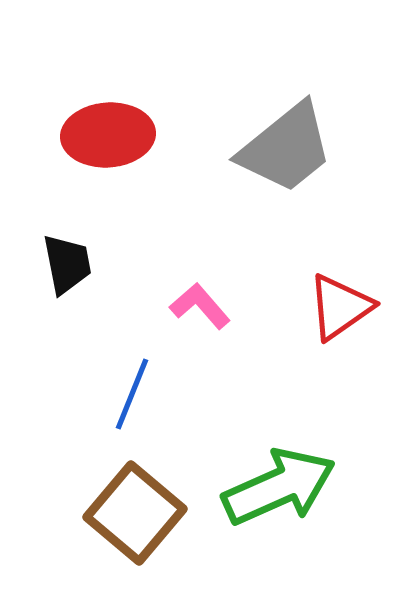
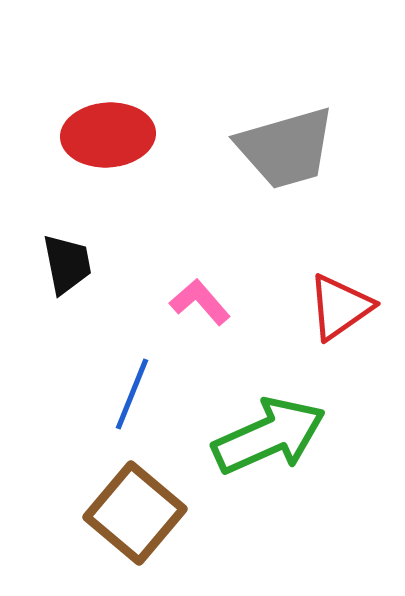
gray trapezoid: rotated 23 degrees clockwise
pink L-shape: moved 4 px up
green arrow: moved 10 px left, 51 px up
